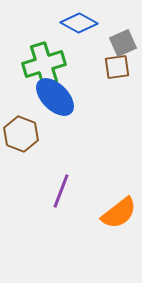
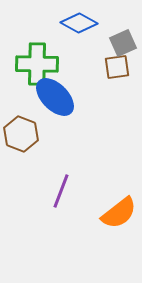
green cross: moved 7 px left; rotated 18 degrees clockwise
